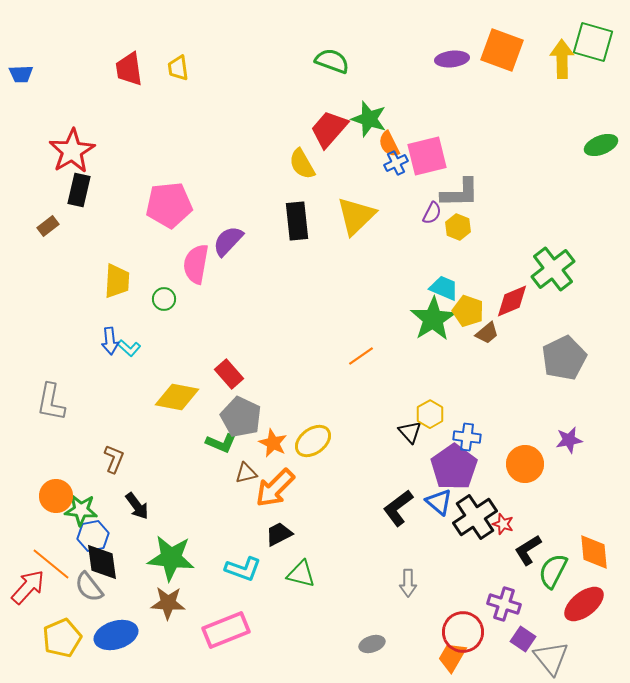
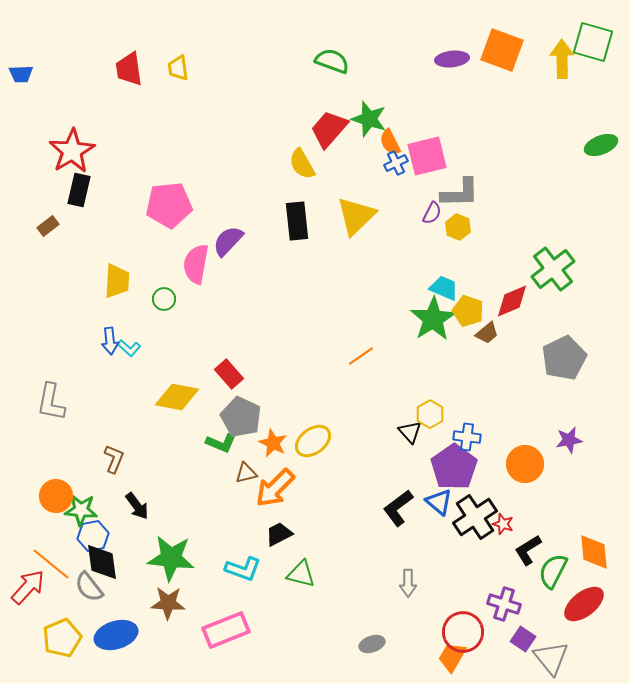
orange semicircle at (389, 144): moved 1 px right, 2 px up
